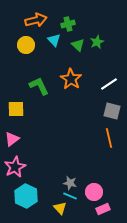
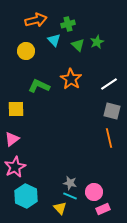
yellow circle: moved 6 px down
green L-shape: rotated 40 degrees counterclockwise
